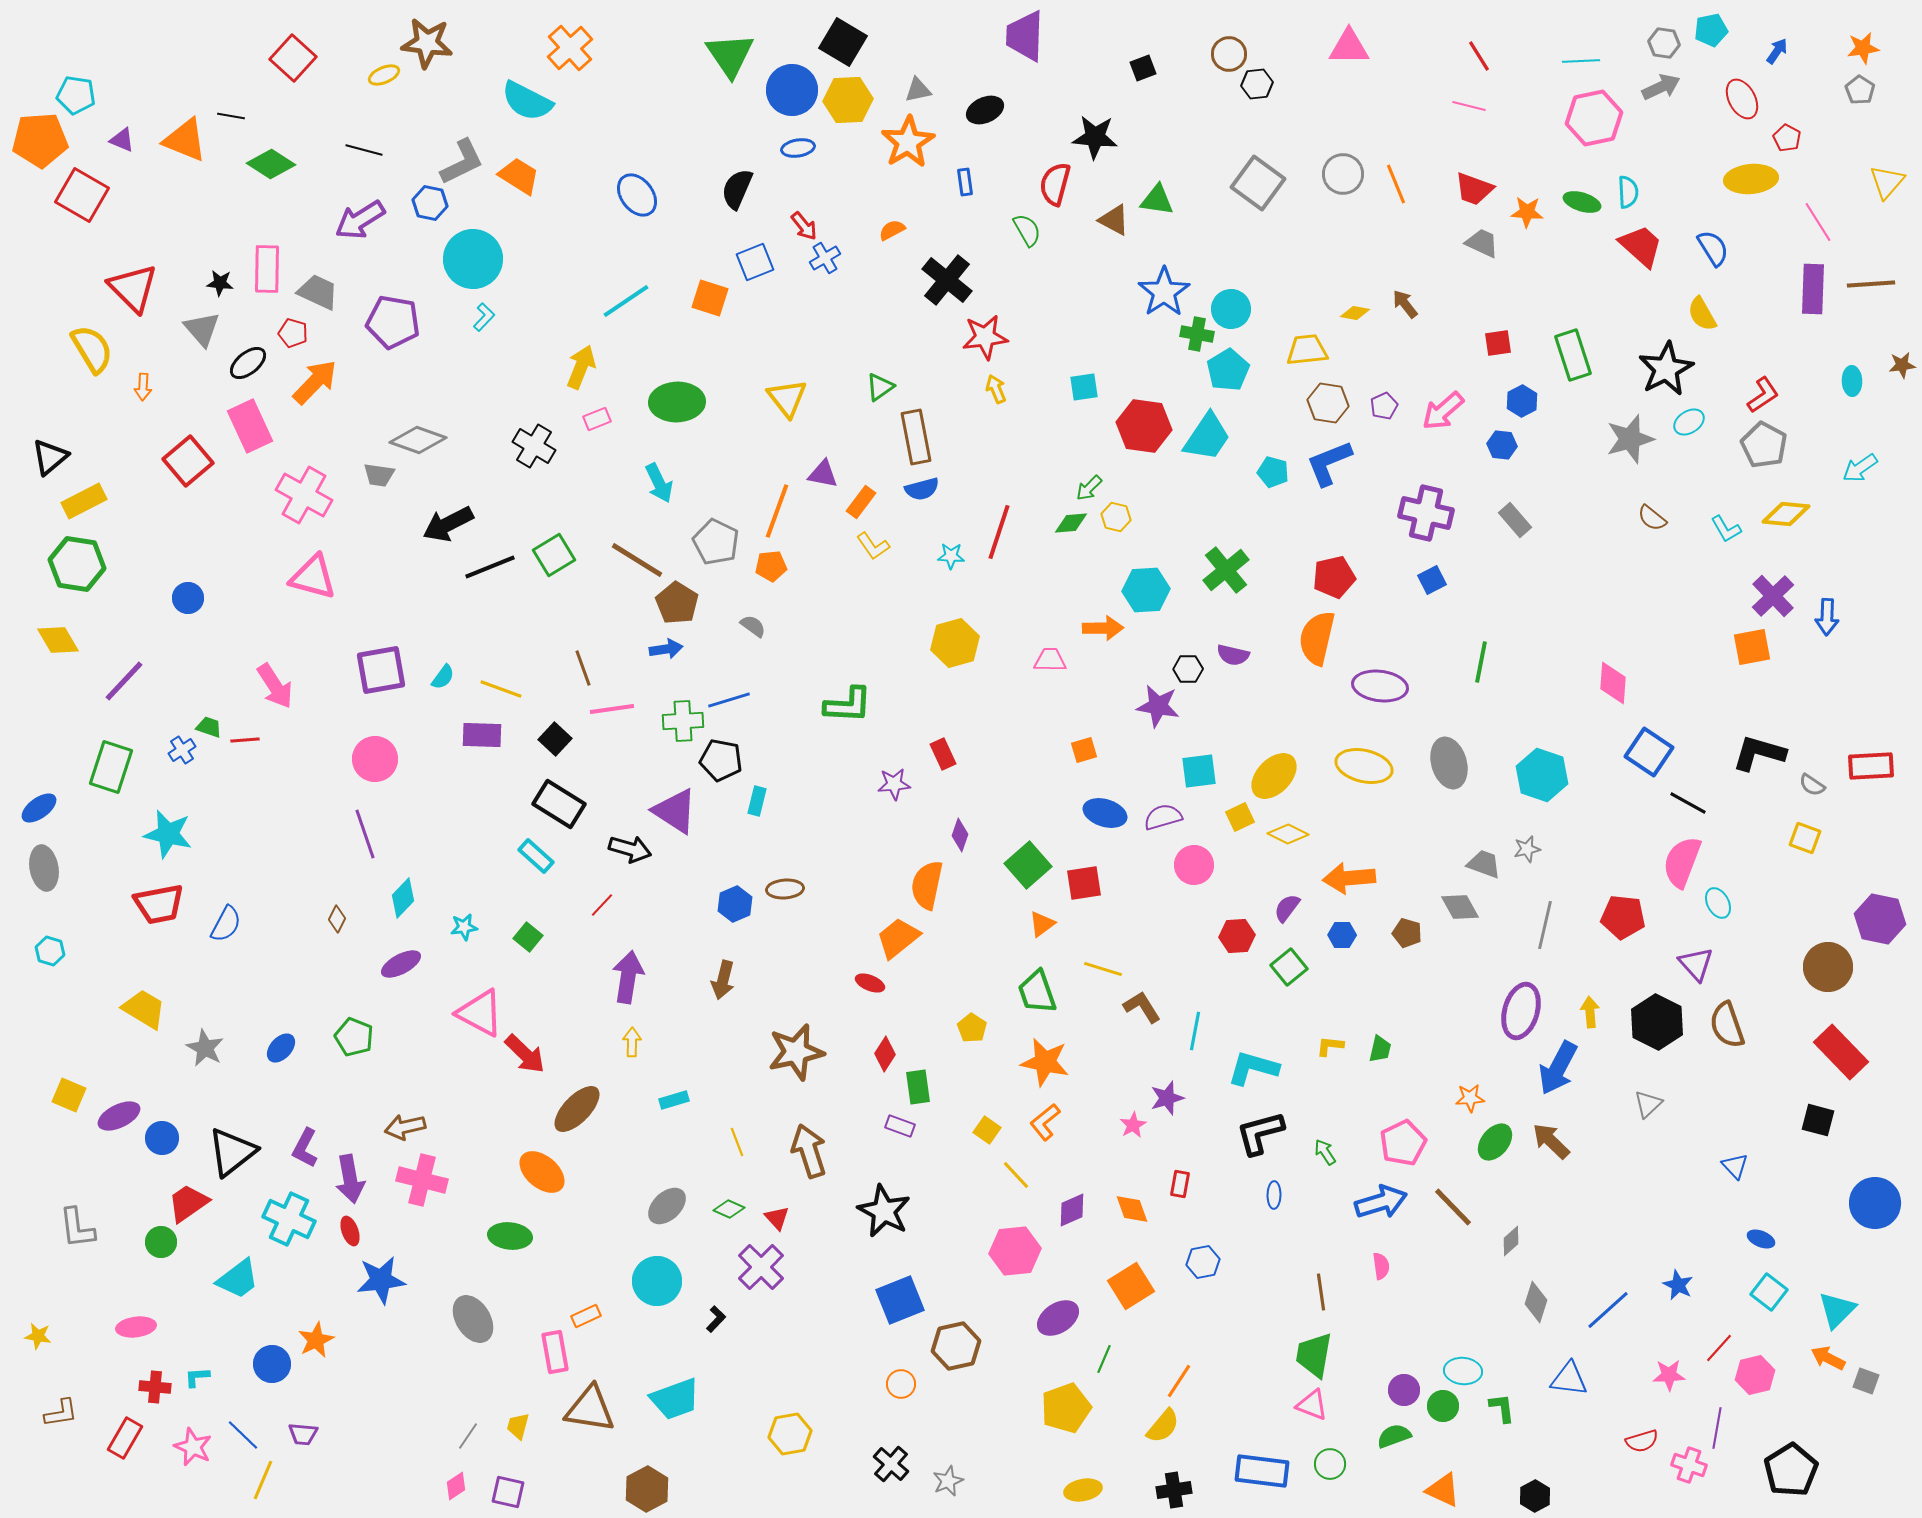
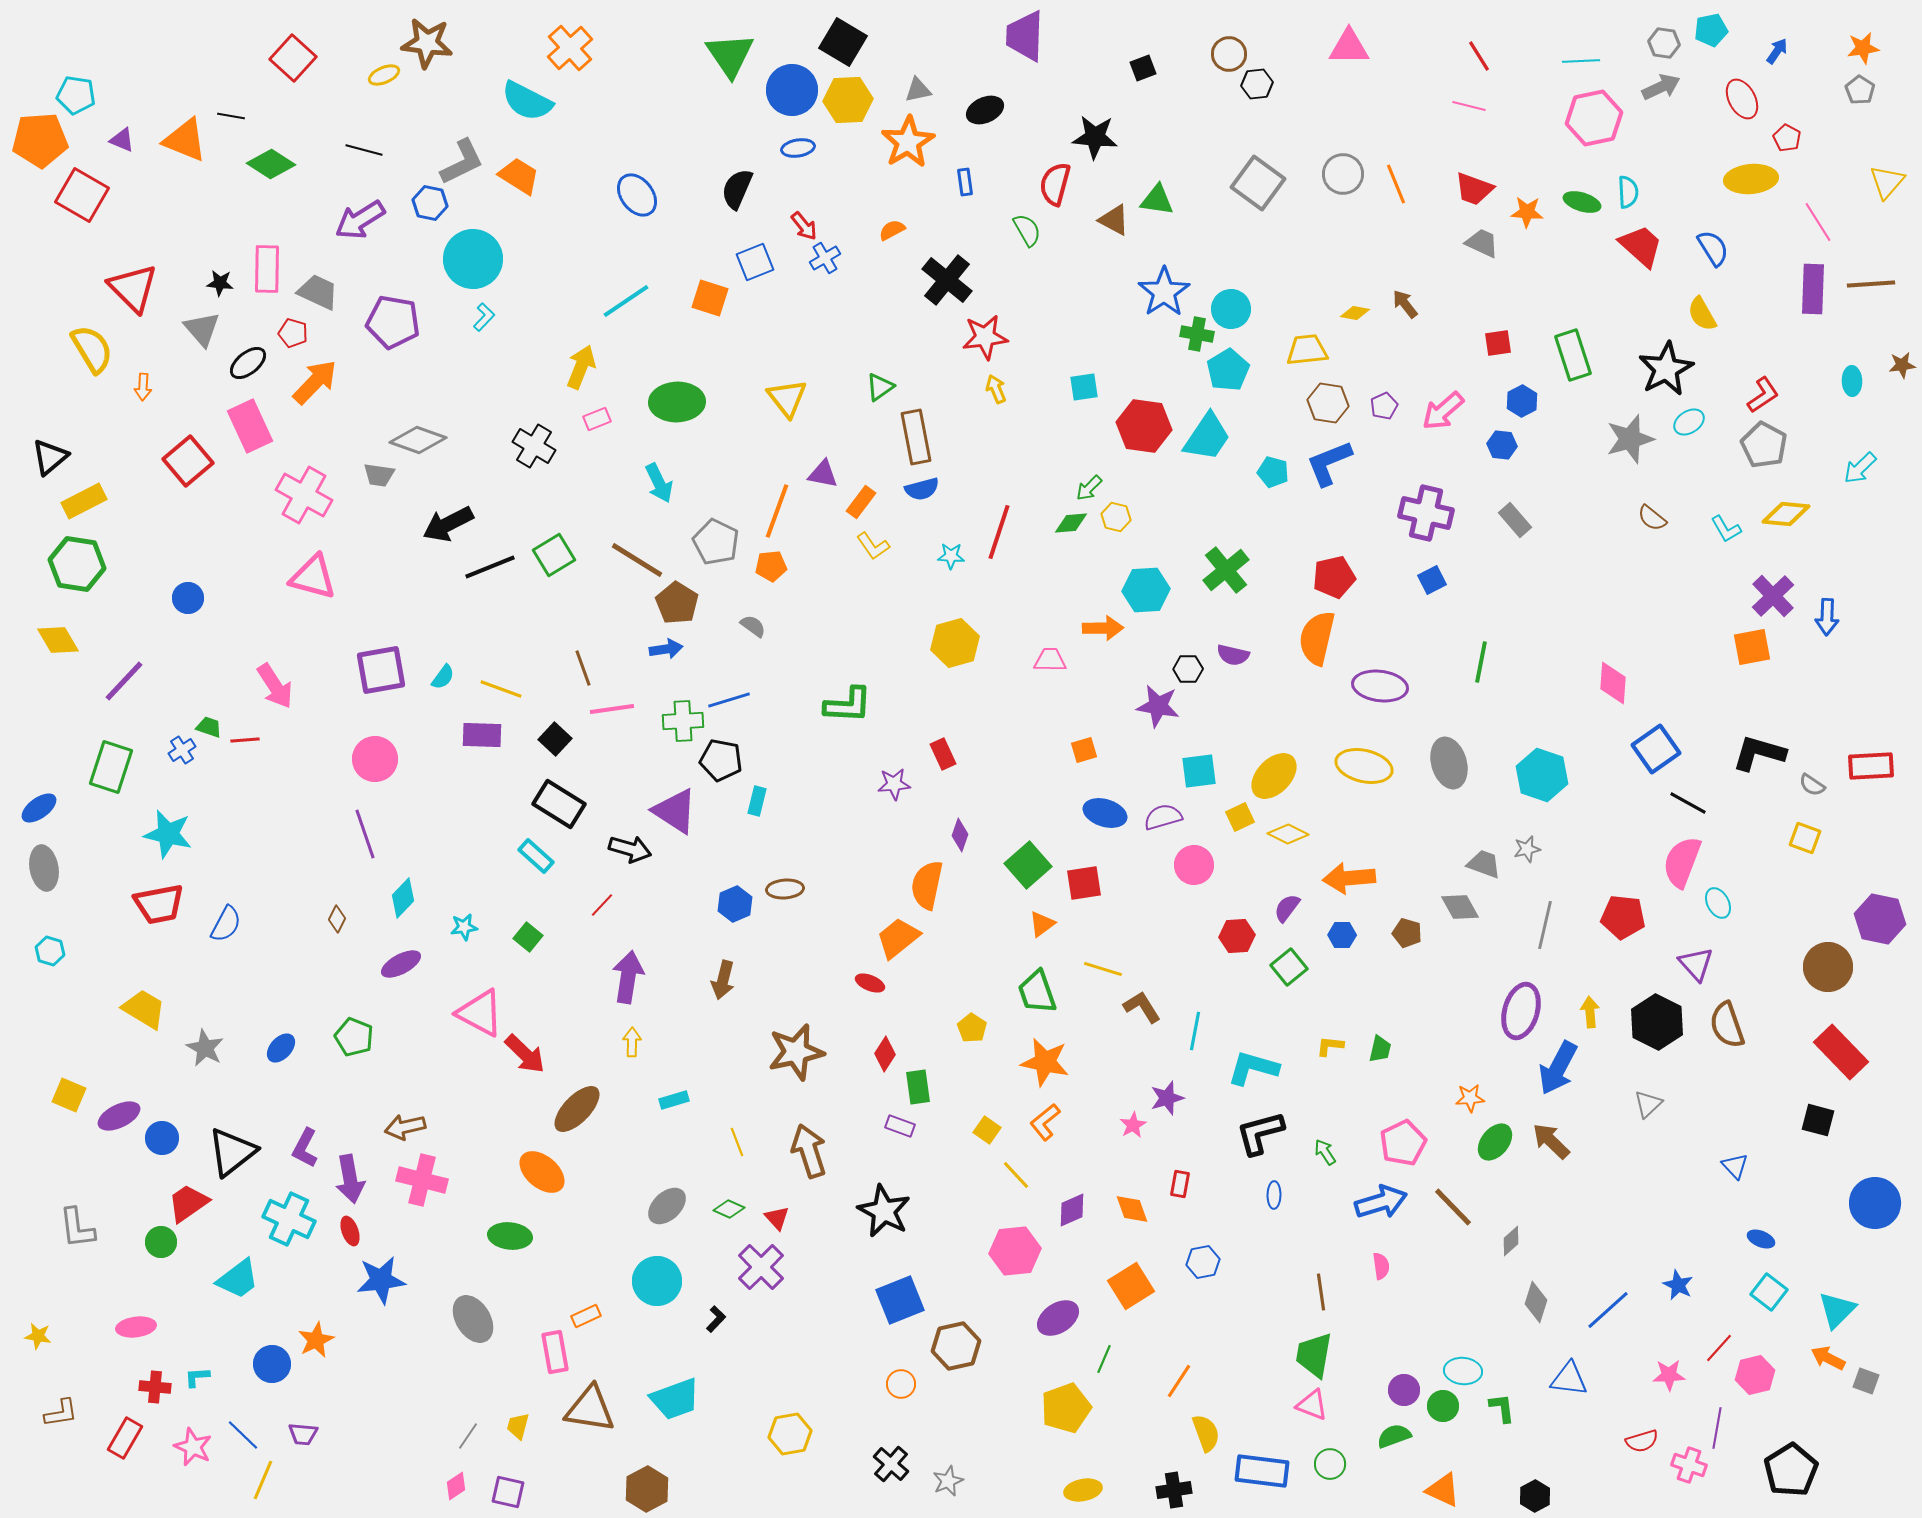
cyan arrow at (1860, 468): rotated 9 degrees counterclockwise
blue square at (1649, 752): moved 7 px right, 3 px up; rotated 21 degrees clockwise
yellow semicircle at (1163, 1426): moved 43 px right, 7 px down; rotated 60 degrees counterclockwise
